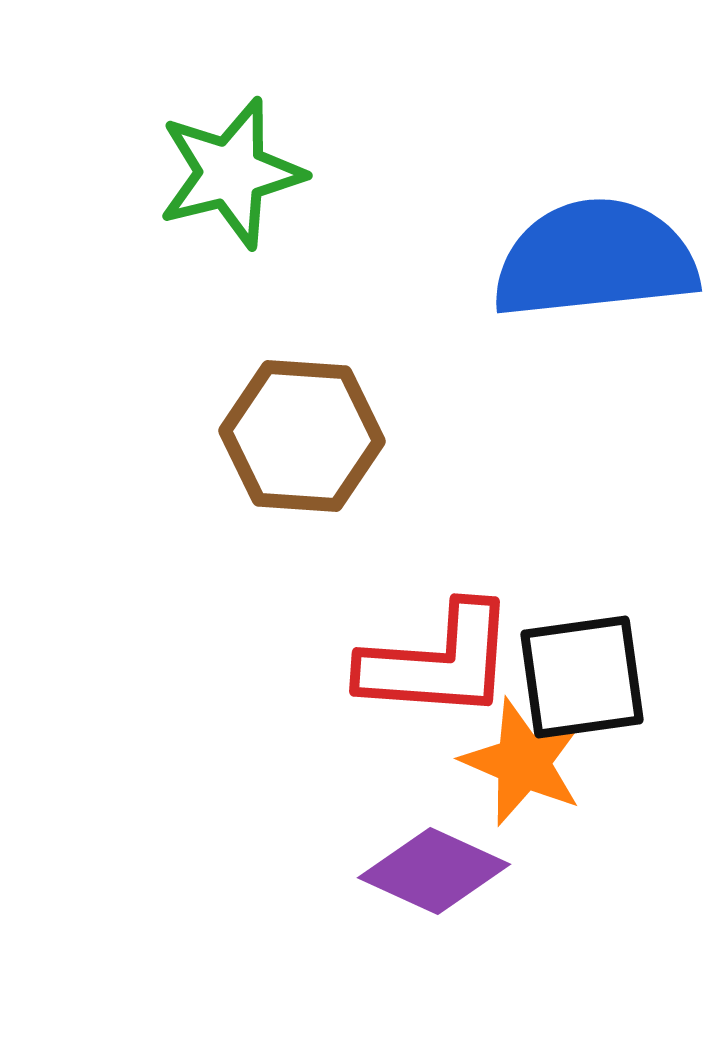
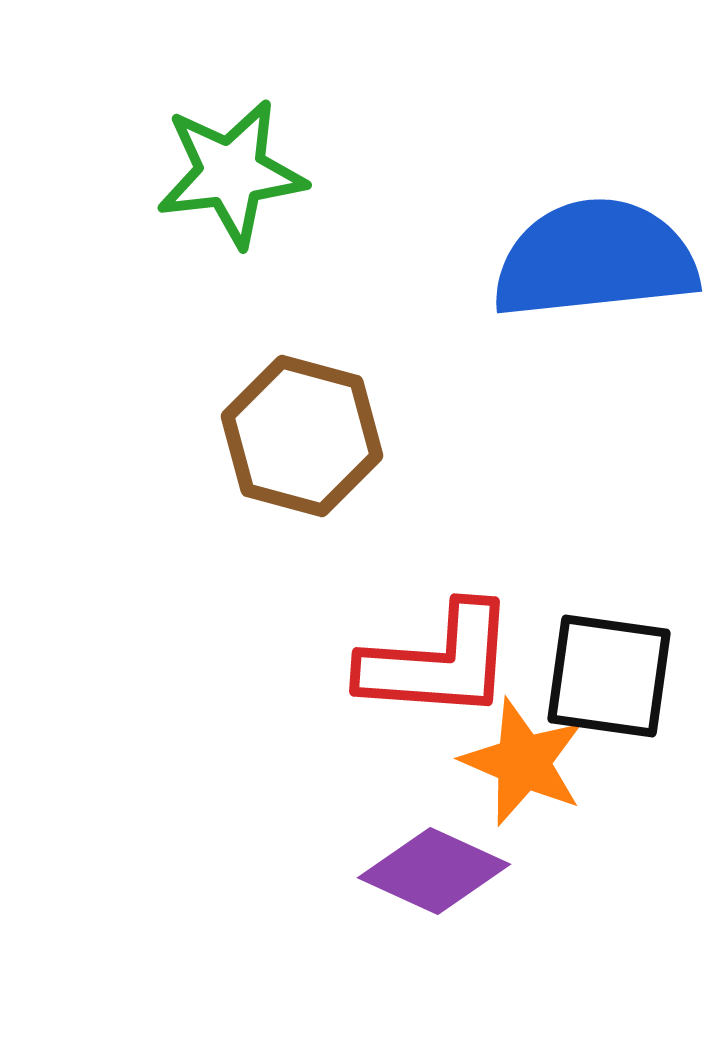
green star: rotated 7 degrees clockwise
brown hexagon: rotated 11 degrees clockwise
black square: moved 27 px right, 1 px up; rotated 16 degrees clockwise
